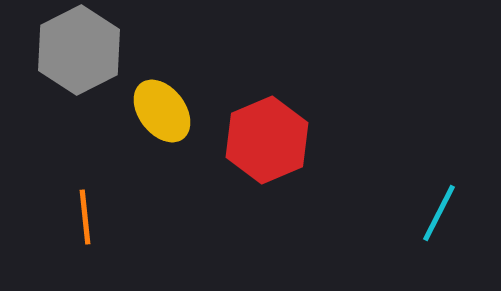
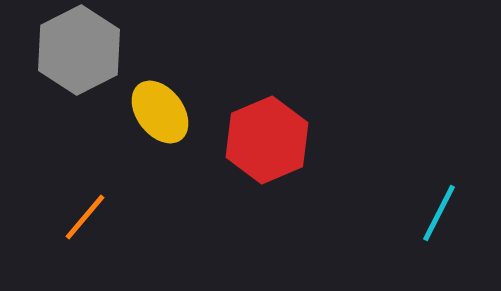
yellow ellipse: moved 2 px left, 1 px down
orange line: rotated 46 degrees clockwise
